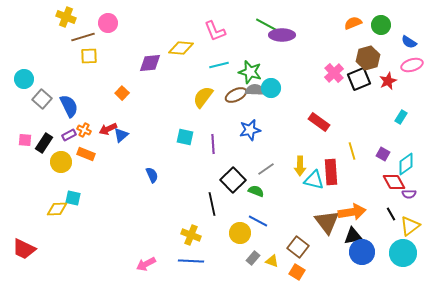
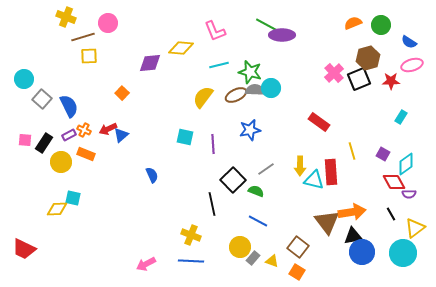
red star at (388, 81): moved 3 px right; rotated 24 degrees clockwise
yellow triangle at (410, 226): moved 5 px right, 2 px down
yellow circle at (240, 233): moved 14 px down
